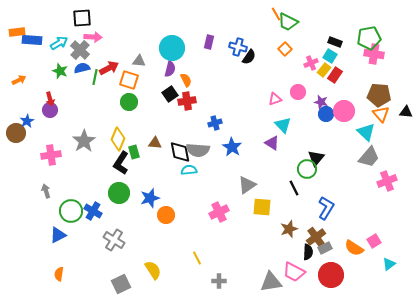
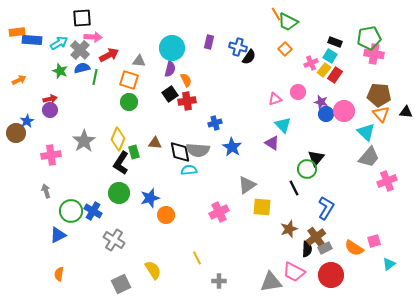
red arrow at (109, 68): moved 13 px up
red arrow at (50, 99): rotated 88 degrees counterclockwise
pink square at (374, 241): rotated 16 degrees clockwise
black semicircle at (308, 252): moved 1 px left, 3 px up
